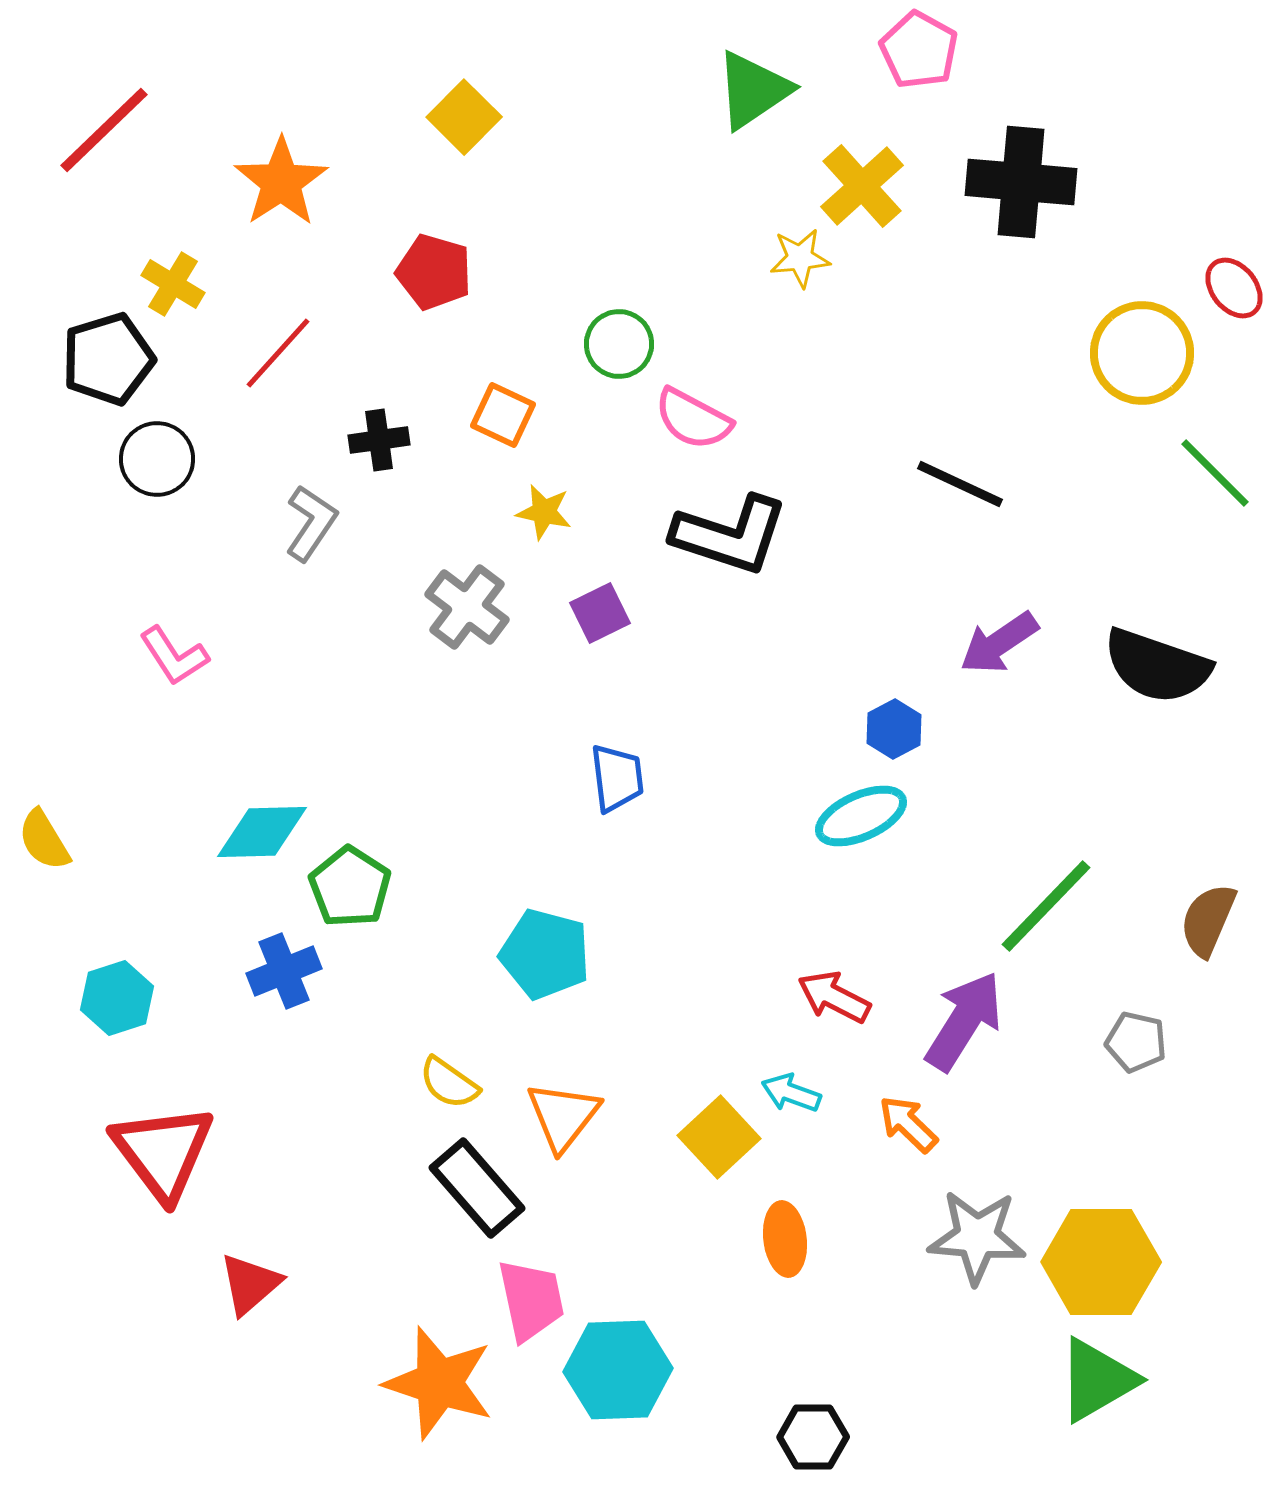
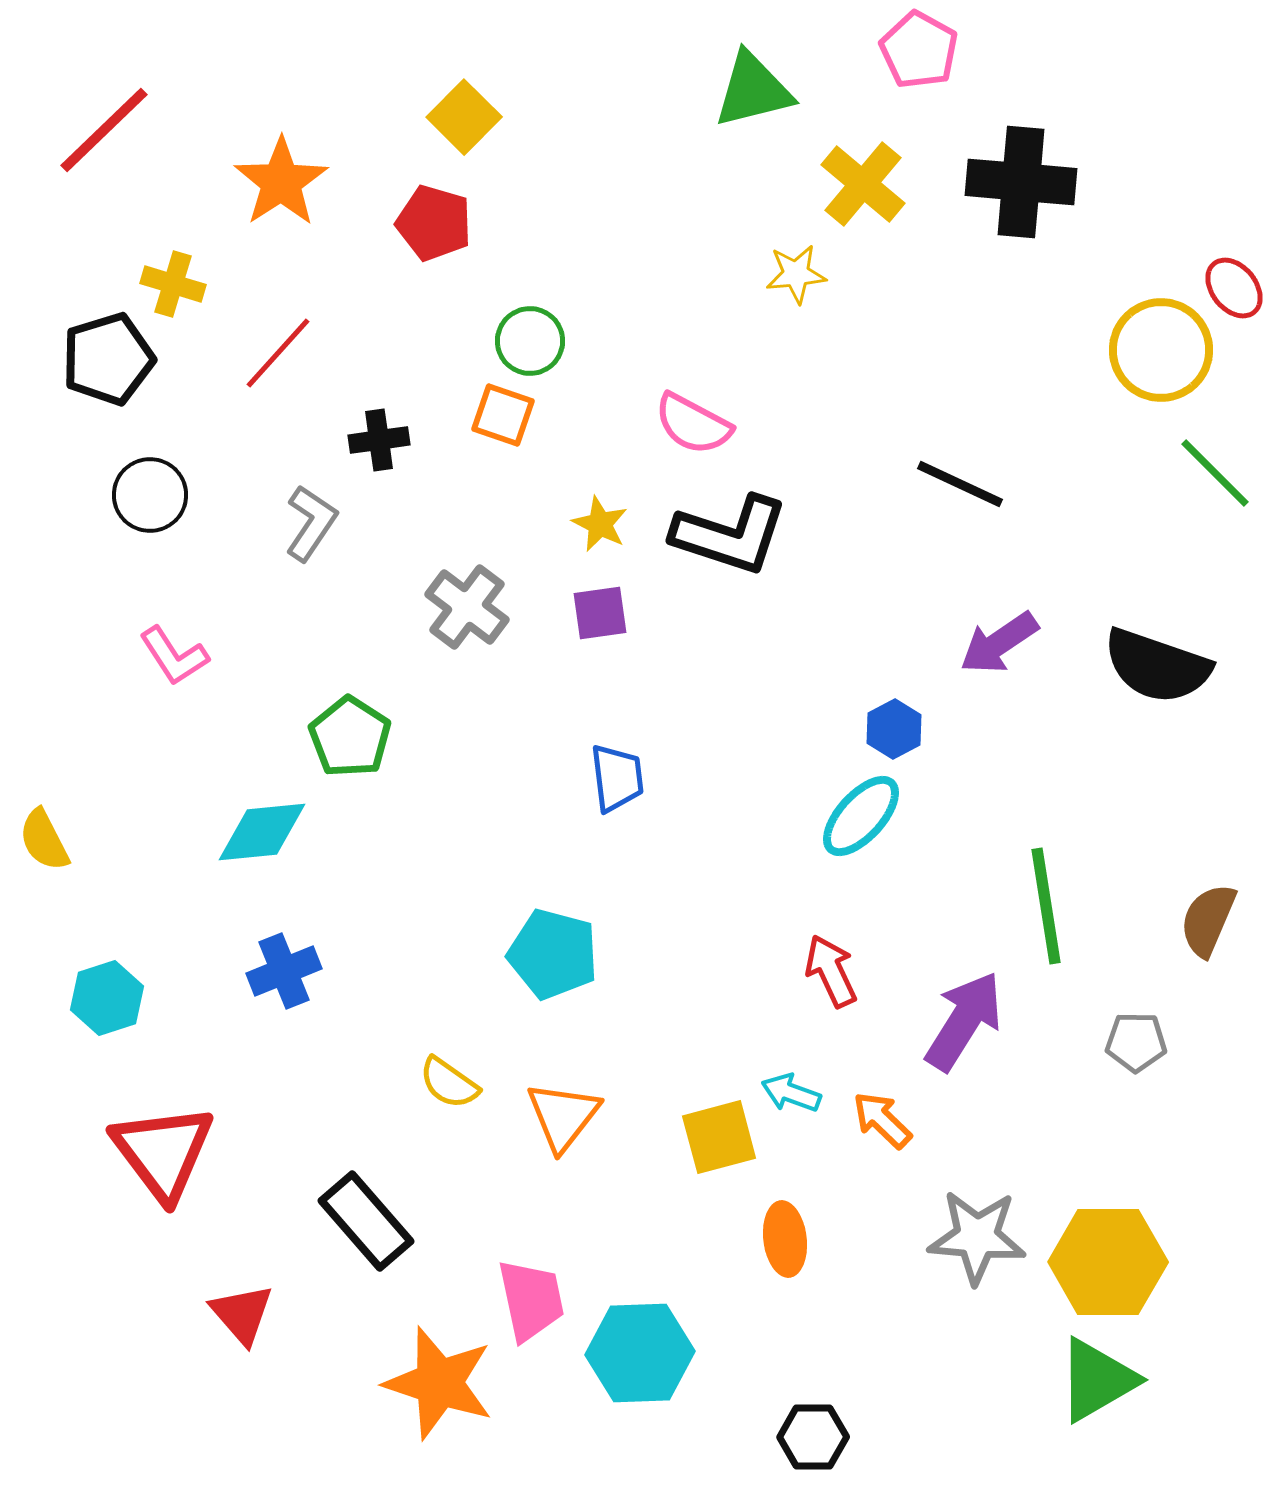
green triangle at (753, 90): rotated 20 degrees clockwise
yellow cross at (862, 186): moved 1 px right, 2 px up; rotated 8 degrees counterclockwise
yellow star at (800, 258): moved 4 px left, 16 px down
red pentagon at (434, 272): moved 49 px up
yellow cross at (173, 284): rotated 14 degrees counterclockwise
green circle at (619, 344): moved 89 px left, 3 px up
yellow circle at (1142, 353): moved 19 px right, 3 px up
orange square at (503, 415): rotated 6 degrees counterclockwise
pink semicircle at (693, 419): moved 5 px down
black circle at (157, 459): moved 7 px left, 36 px down
yellow star at (544, 512): moved 56 px right, 12 px down; rotated 14 degrees clockwise
purple square at (600, 613): rotated 18 degrees clockwise
cyan ellipse at (861, 816): rotated 24 degrees counterclockwise
cyan diamond at (262, 832): rotated 4 degrees counterclockwise
yellow semicircle at (44, 840): rotated 4 degrees clockwise
green pentagon at (350, 887): moved 150 px up
green line at (1046, 906): rotated 53 degrees counterclockwise
cyan pentagon at (545, 954): moved 8 px right
red arrow at (834, 997): moved 3 px left, 26 px up; rotated 38 degrees clockwise
cyan hexagon at (117, 998): moved 10 px left
gray pentagon at (1136, 1042): rotated 12 degrees counterclockwise
orange arrow at (908, 1124): moved 26 px left, 4 px up
yellow square at (719, 1137): rotated 28 degrees clockwise
black rectangle at (477, 1188): moved 111 px left, 33 px down
yellow hexagon at (1101, 1262): moved 7 px right
red triangle at (250, 1284): moved 8 px left, 30 px down; rotated 30 degrees counterclockwise
cyan hexagon at (618, 1370): moved 22 px right, 17 px up
